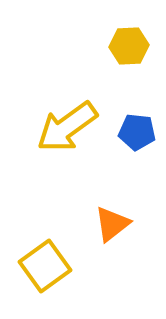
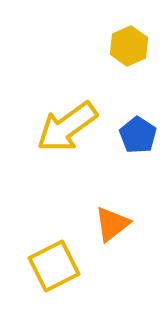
yellow hexagon: rotated 21 degrees counterclockwise
blue pentagon: moved 1 px right, 3 px down; rotated 27 degrees clockwise
yellow square: moved 9 px right; rotated 9 degrees clockwise
